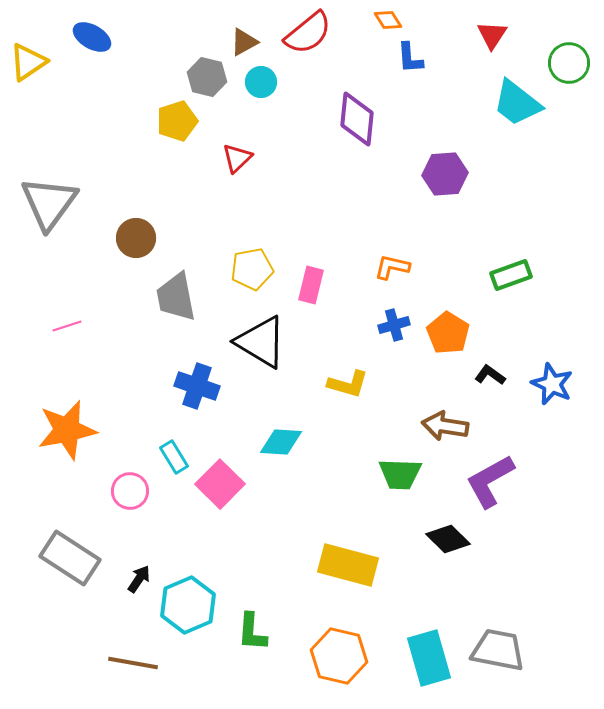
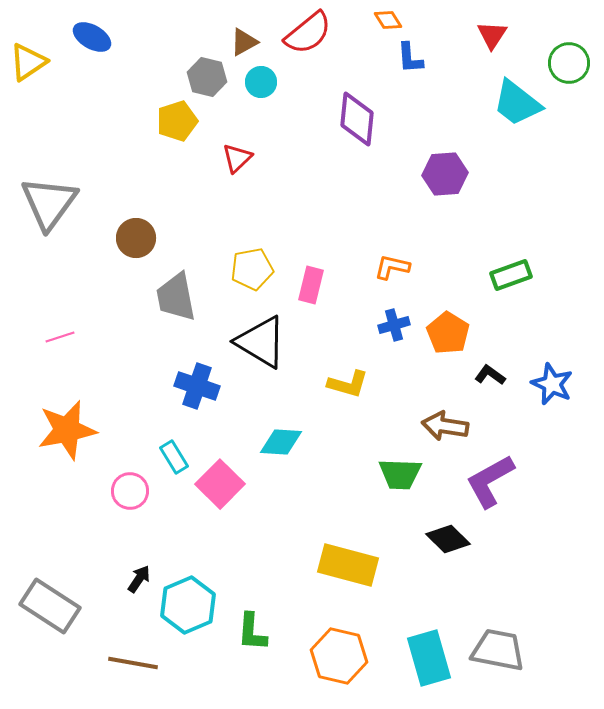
pink line at (67, 326): moved 7 px left, 11 px down
gray rectangle at (70, 558): moved 20 px left, 48 px down
